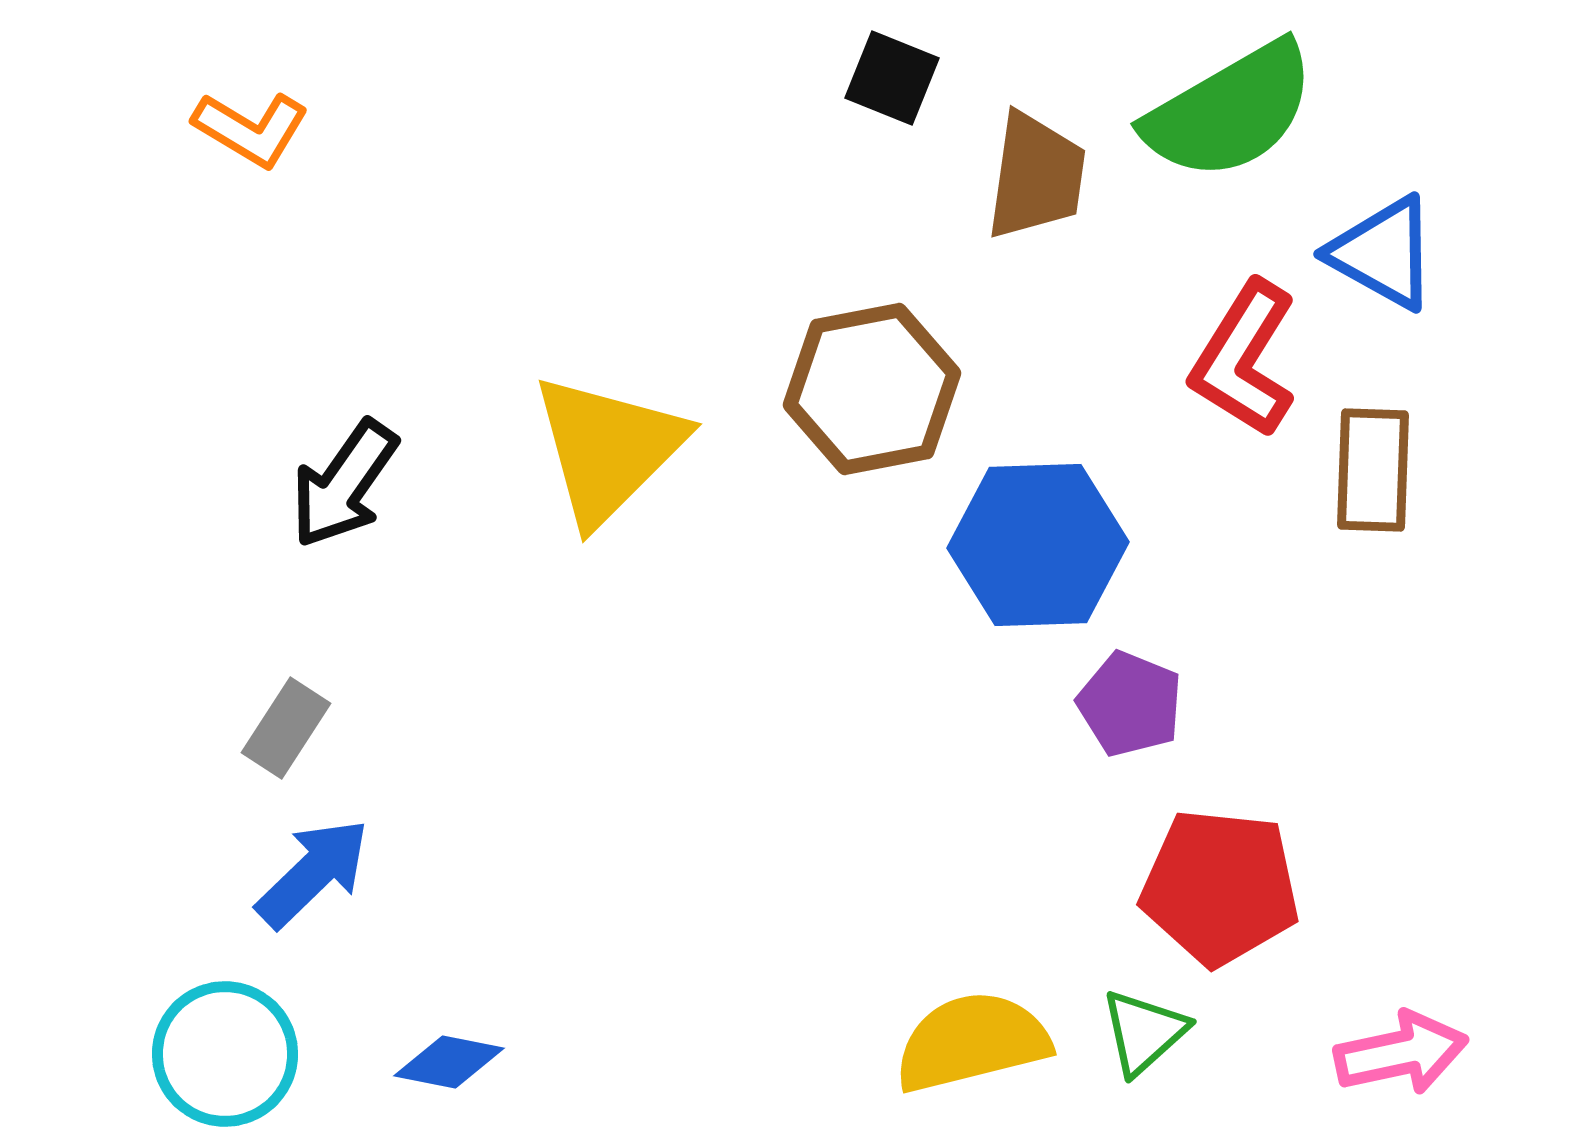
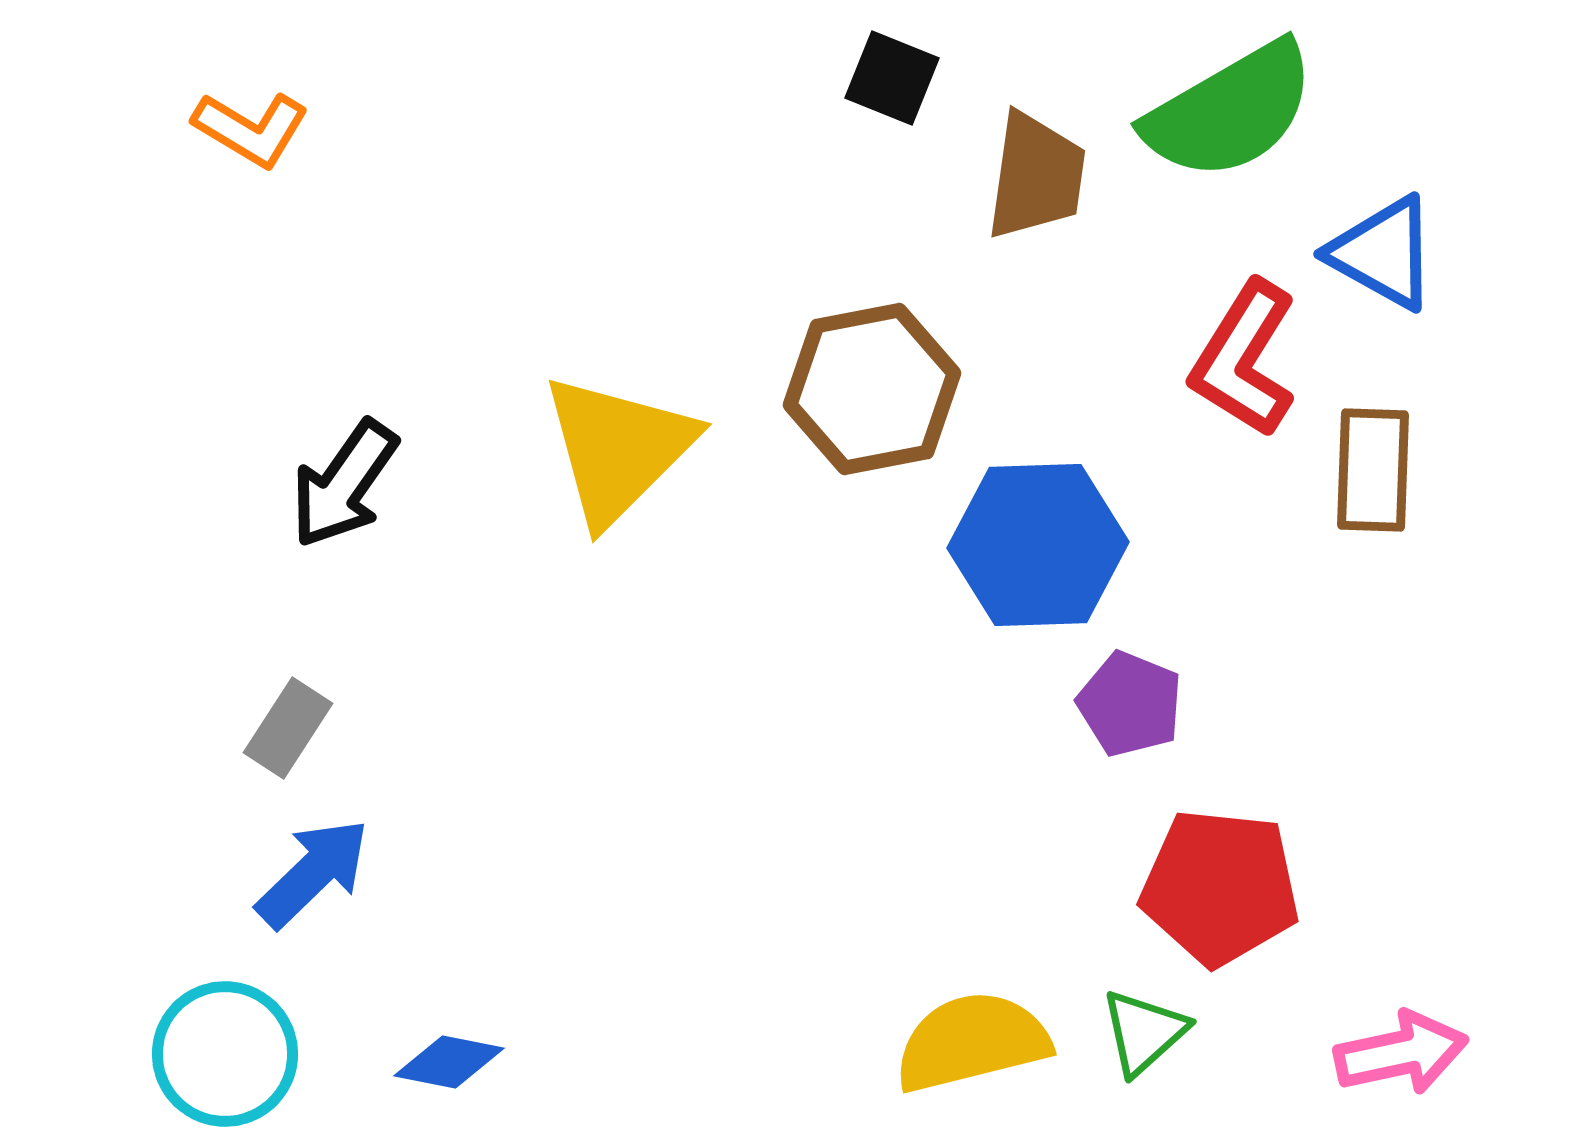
yellow triangle: moved 10 px right
gray rectangle: moved 2 px right
